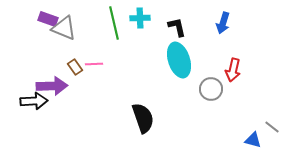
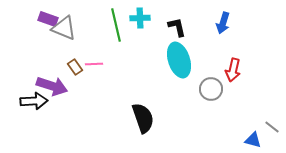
green line: moved 2 px right, 2 px down
purple arrow: rotated 20 degrees clockwise
